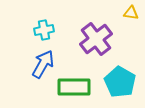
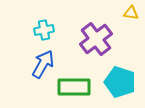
cyan pentagon: rotated 12 degrees counterclockwise
